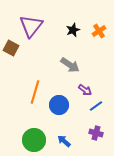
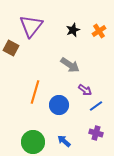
green circle: moved 1 px left, 2 px down
